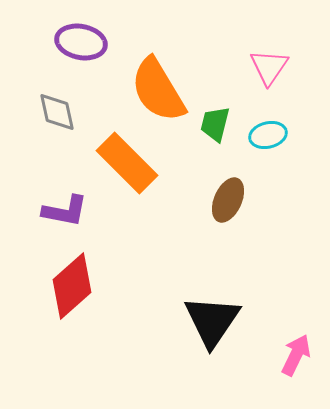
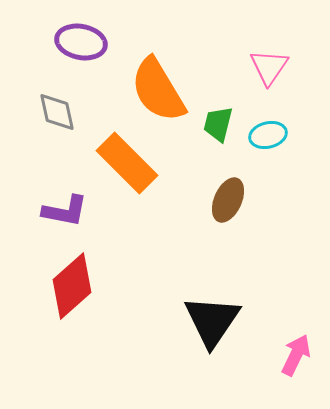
green trapezoid: moved 3 px right
